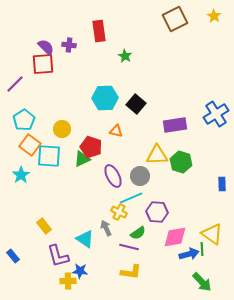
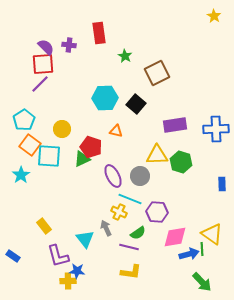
brown square at (175, 19): moved 18 px left, 54 px down
red rectangle at (99, 31): moved 2 px down
purple line at (15, 84): moved 25 px right
blue cross at (216, 114): moved 15 px down; rotated 30 degrees clockwise
cyan line at (131, 198): moved 1 px left, 1 px down; rotated 45 degrees clockwise
cyan triangle at (85, 239): rotated 18 degrees clockwise
blue rectangle at (13, 256): rotated 16 degrees counterclockwise
blue star at (80, 271): moved 3 px left
